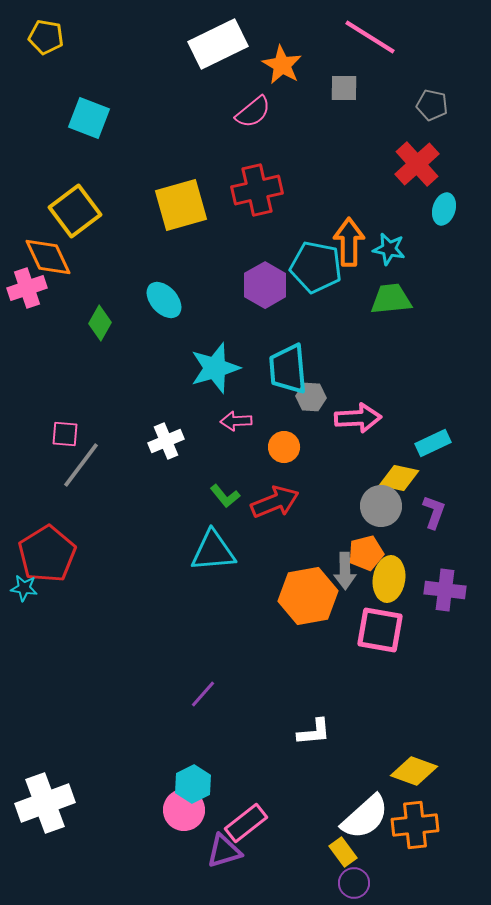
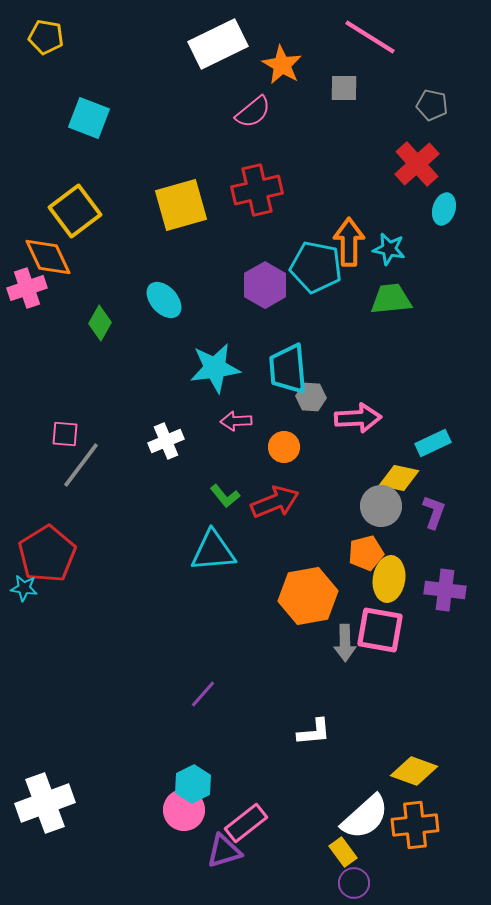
cyan star at (215, 368): rotated 9 degrees clockwise
gray arrow at (345, 571): moved 72 px down
